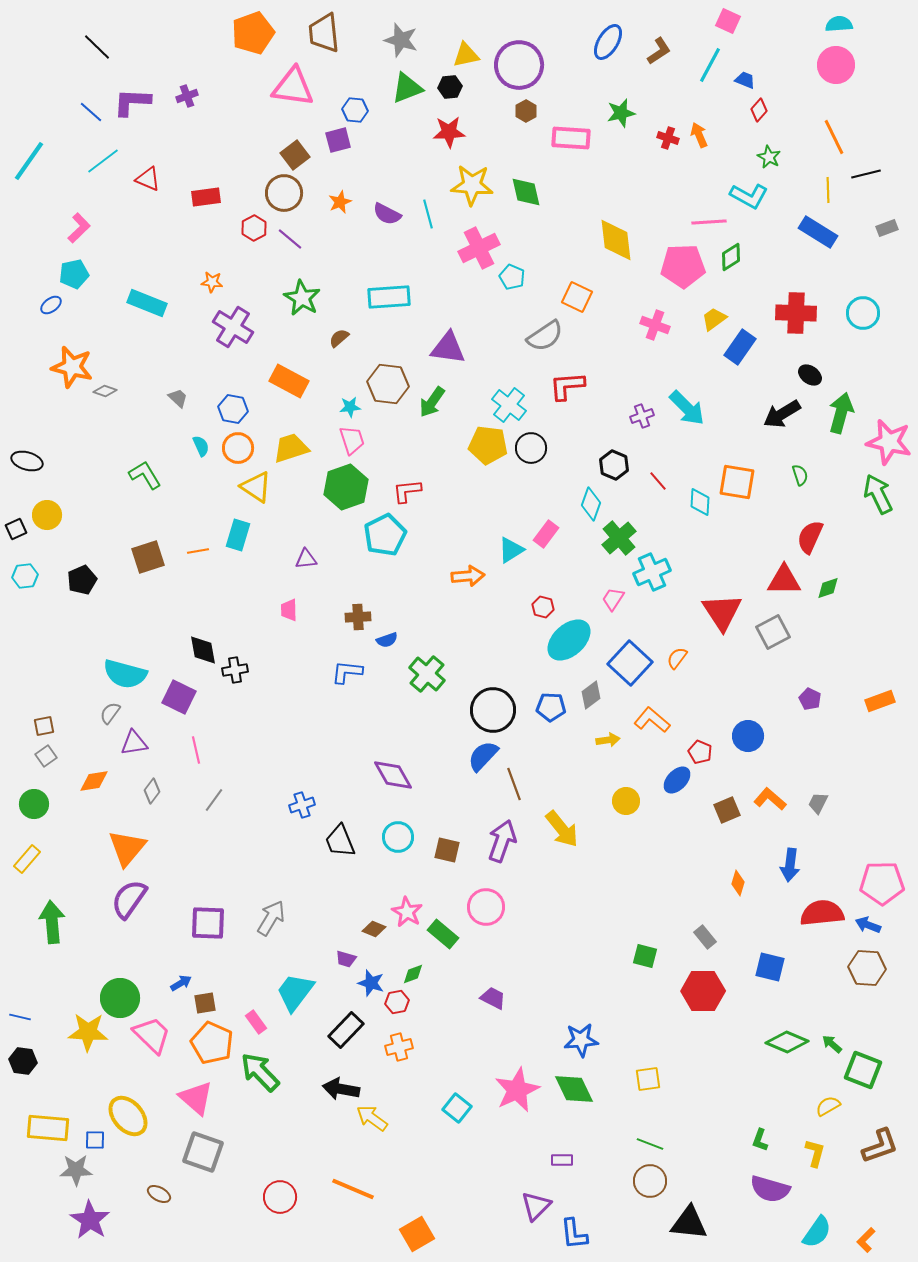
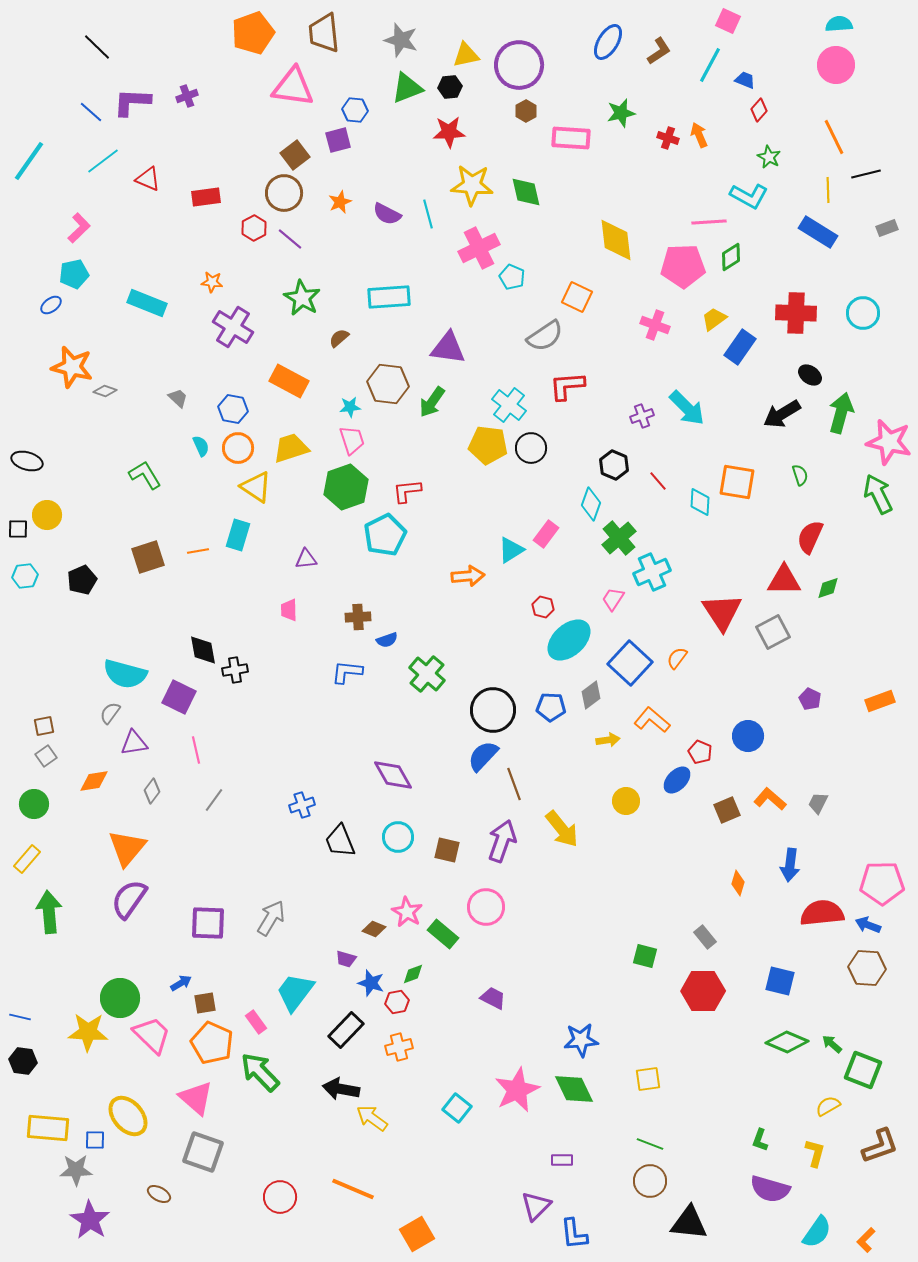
black square at (16, 529): moved 2 px right; rotated 25 degrees clockwise
green arrow at (52, 922): moved 3 px left, 10 px up
blue square at (770, 967): moved 10 px right, 14 px down
